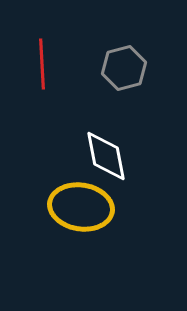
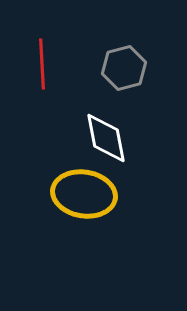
white diamond: moved 18 px up
yellow ellipse: moved 3 px right, 13 px up
